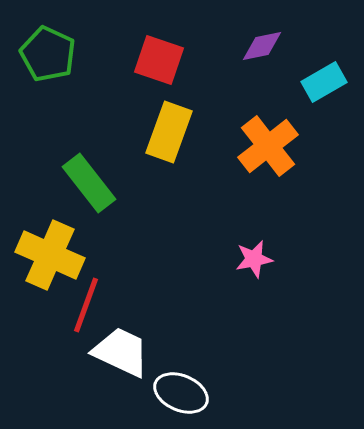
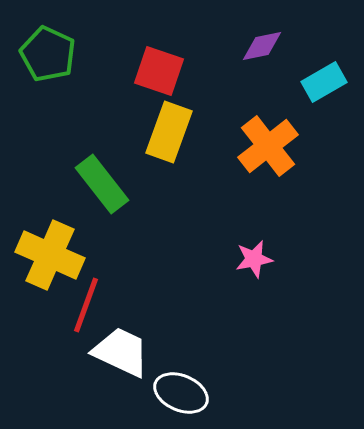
red square: moved 11 px down
green rectangle: moved 13 px right, 1 px down
